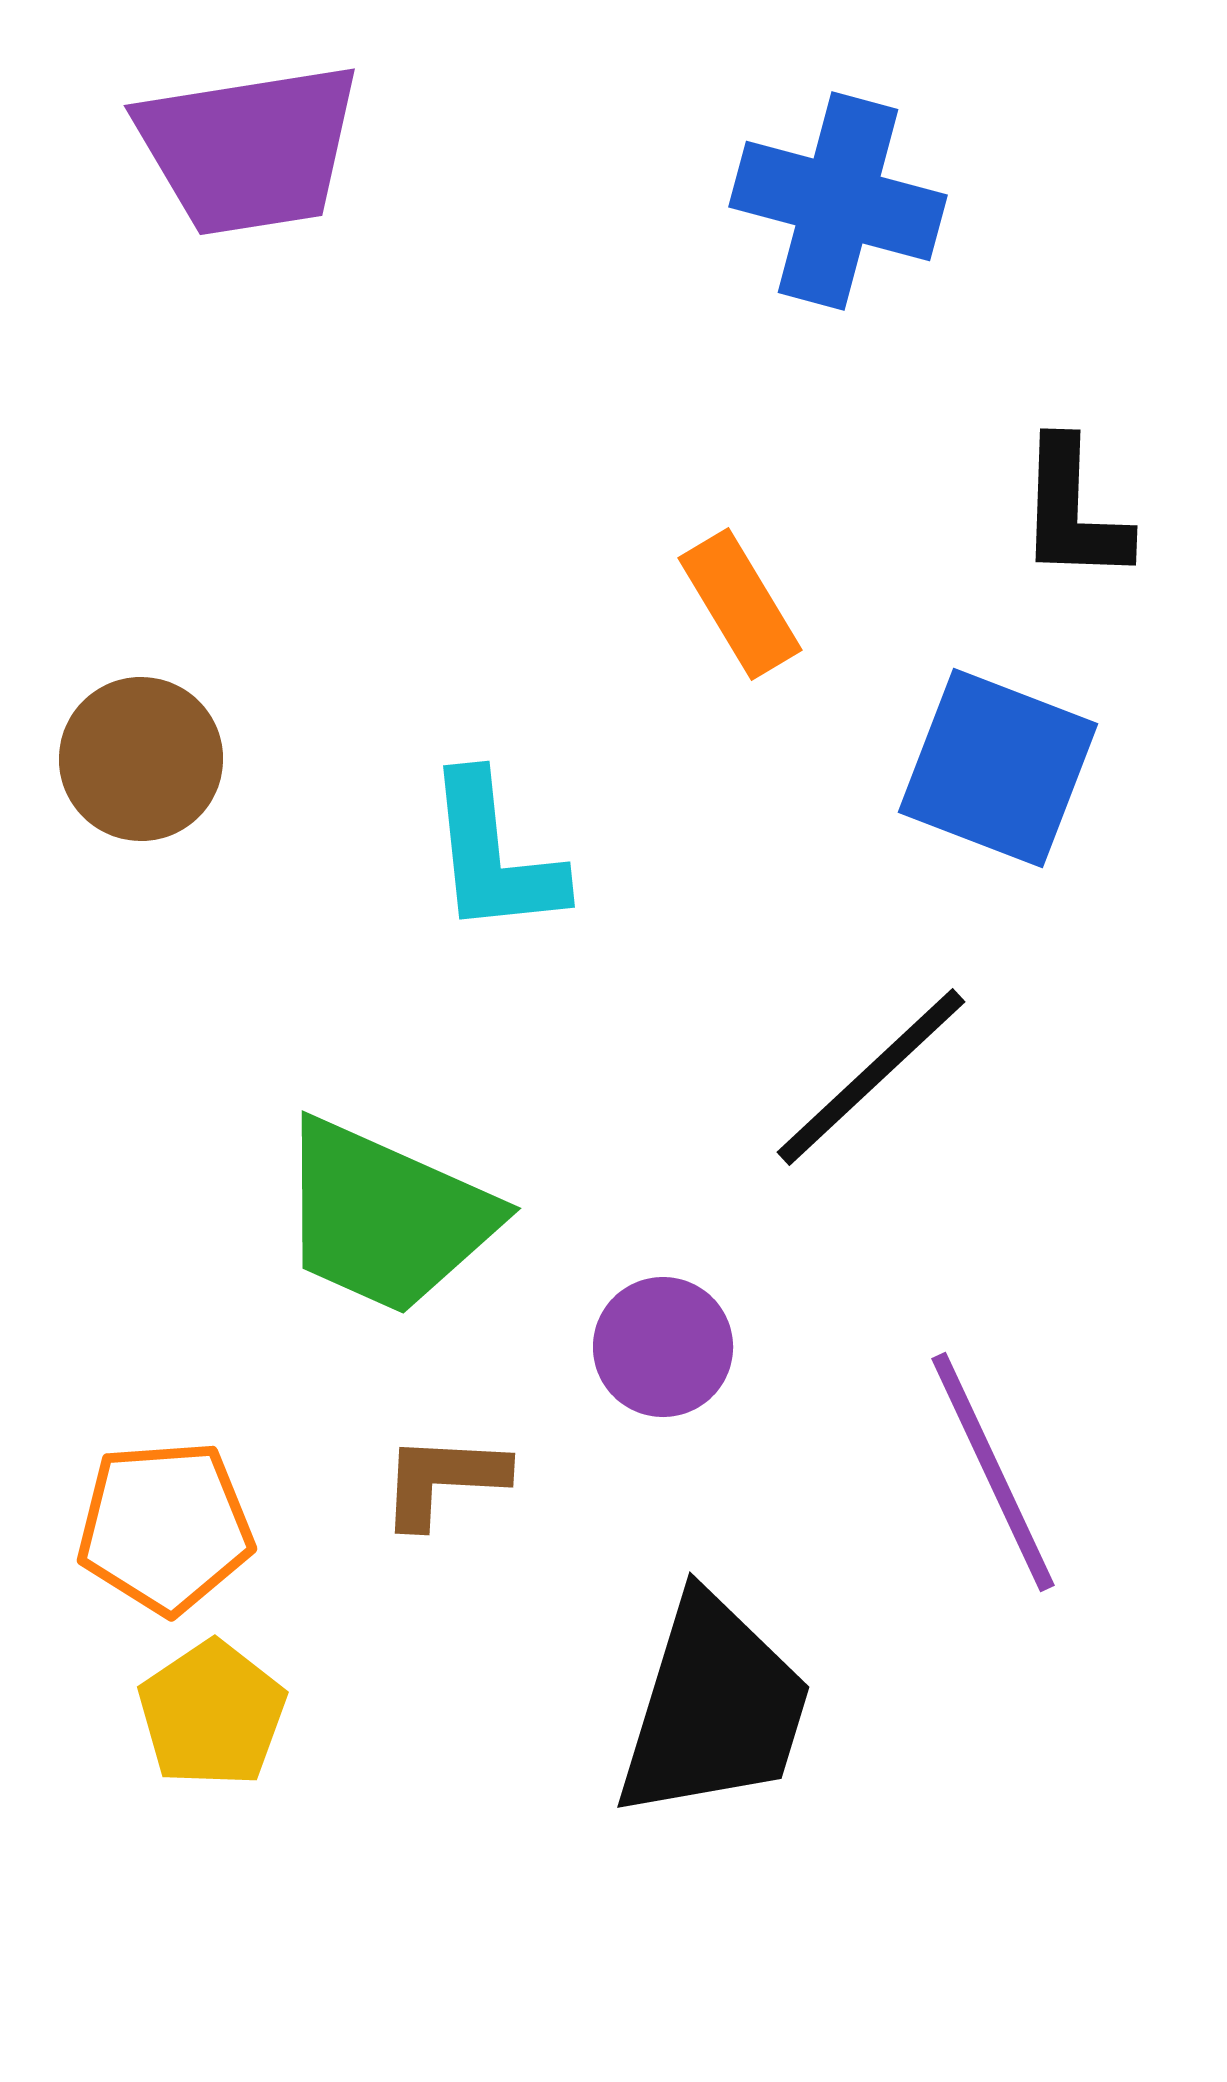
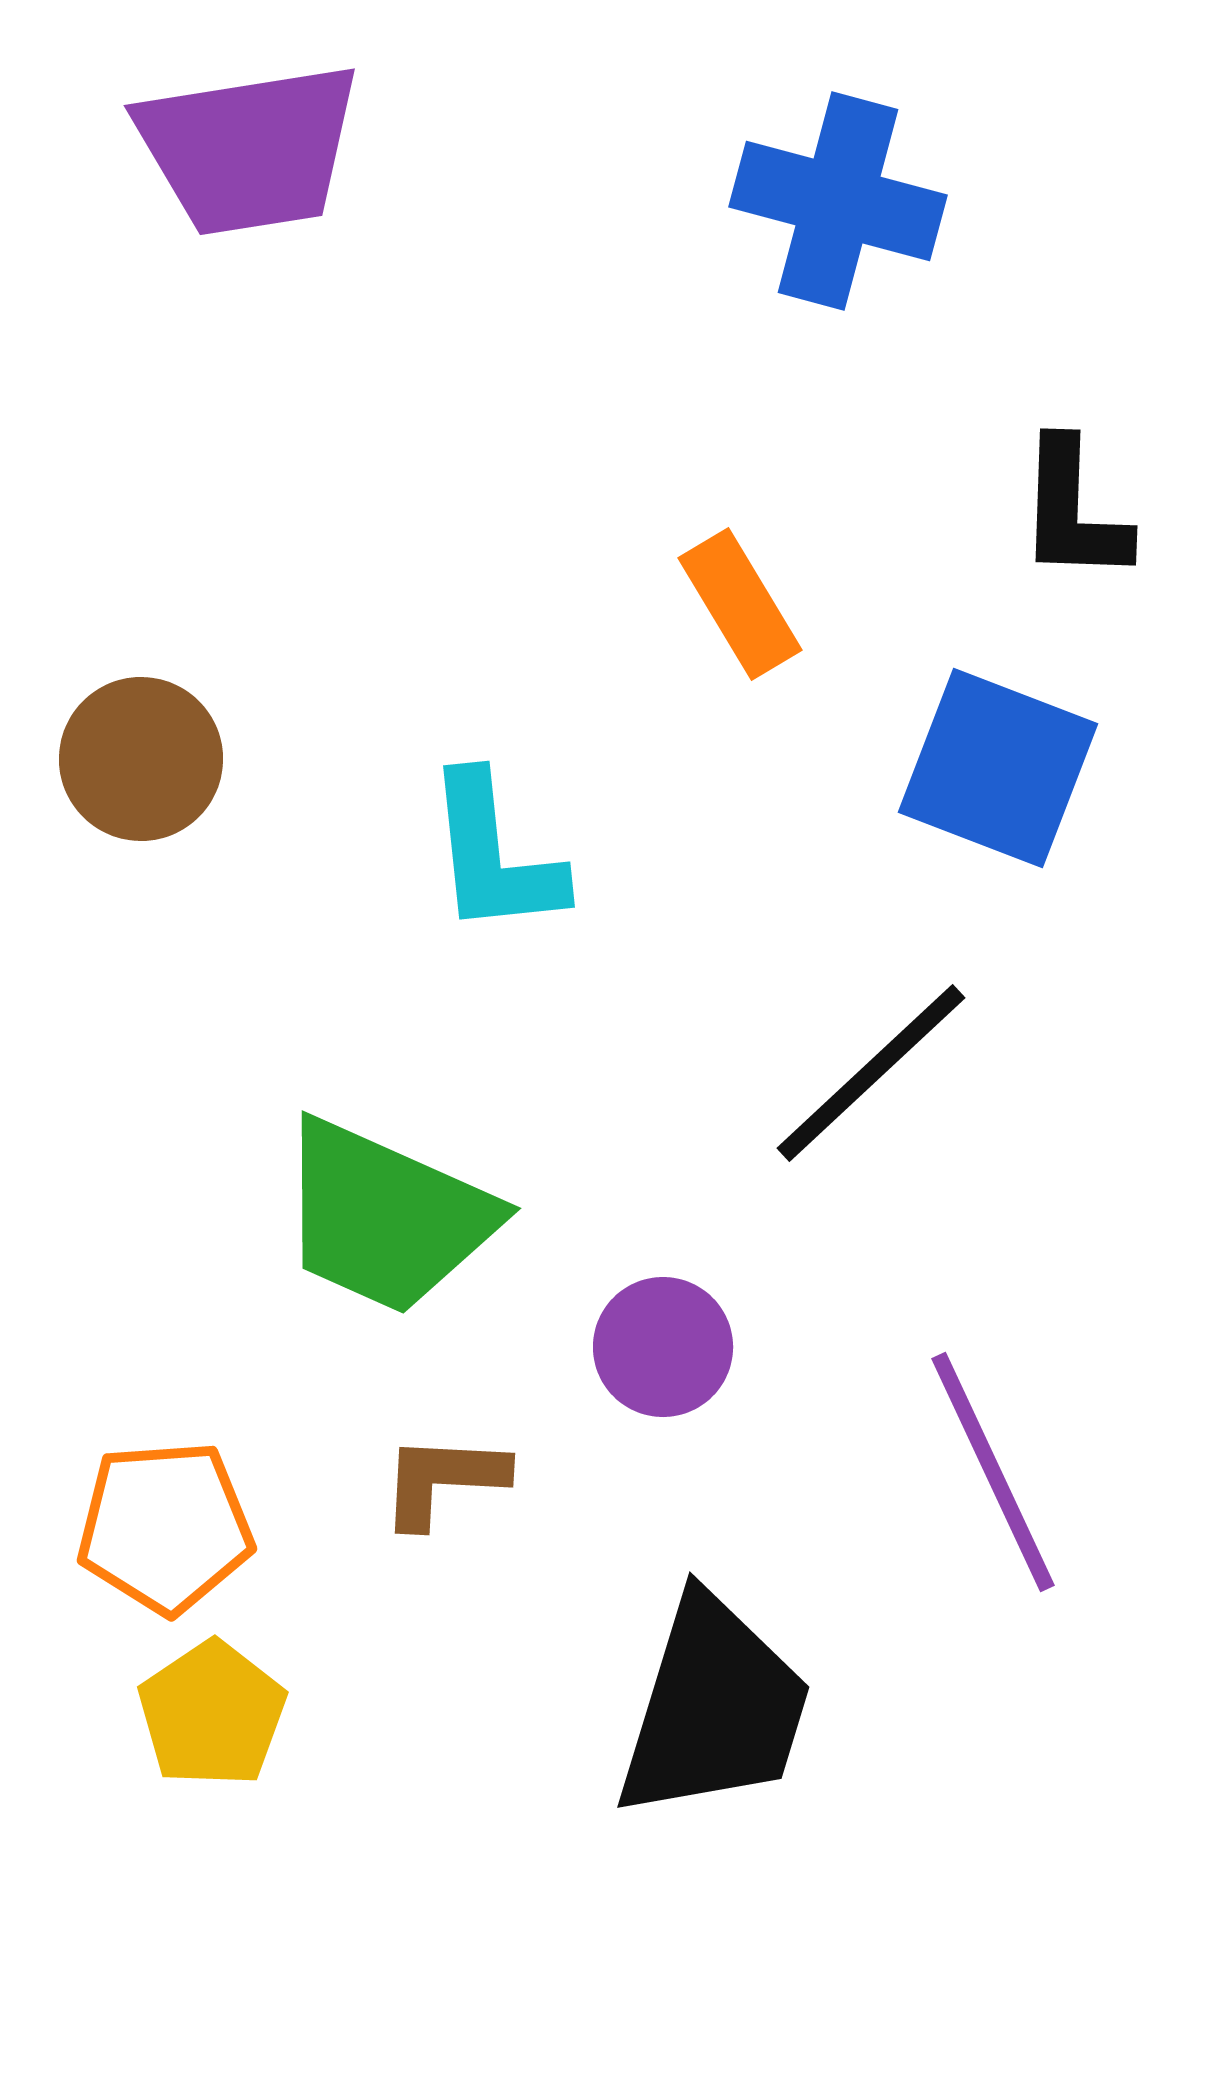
black line: moved 4 px up
